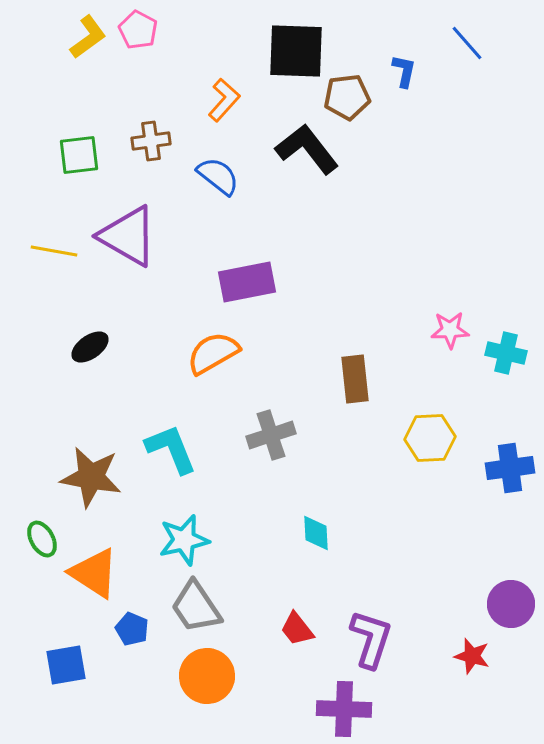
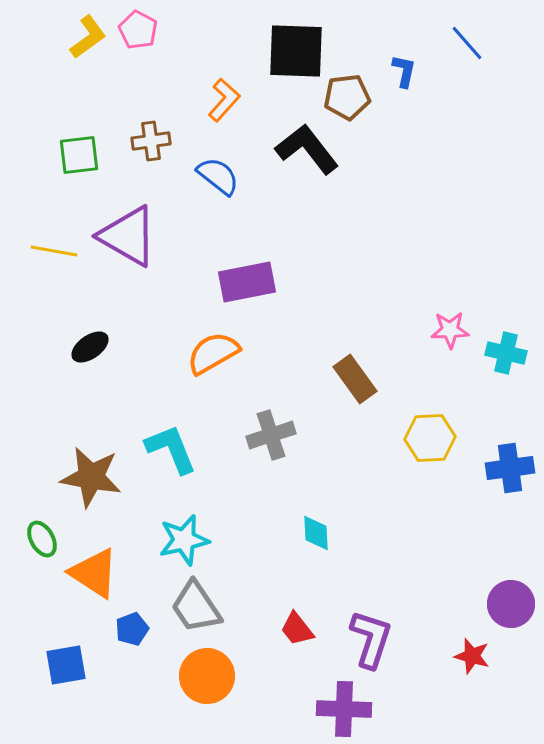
brown rectangle: rotated 30 degrees counterclockwise
blue pentagon: rotated 28 degrees clockwise
